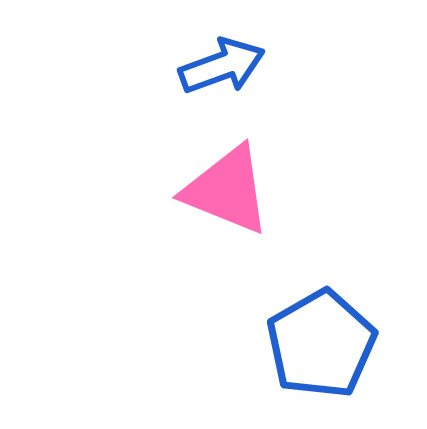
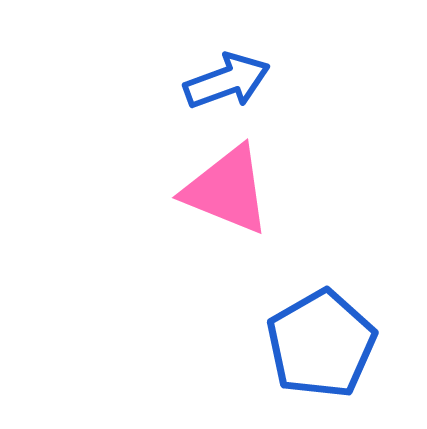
blue arrow: moved 5 px right, 15 px down
